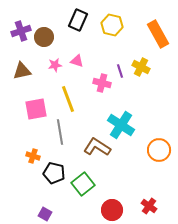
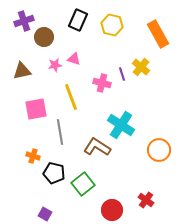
purple cross: moved 3 px right, 10 px up
pink triangle: moved 3 px left, 2 px up
yellow cross: rotated 12 degrees clockwise
purple line: moved 2 px right, 3 px down
yellow line: moved 3 px right, 2 px up
red cross: moved 3 px left, 6 px up
